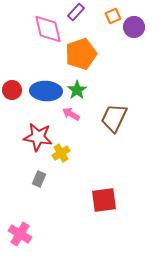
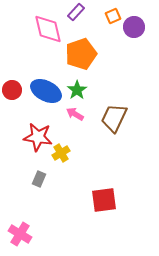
blue ellipse: rotated 24 degrees clockwise
pink arrow: moved 4 px right
